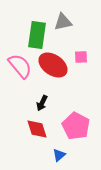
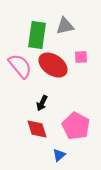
gray triangle: moved 2 px right, 4 px down
